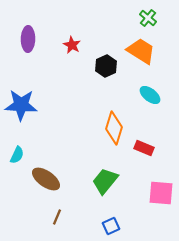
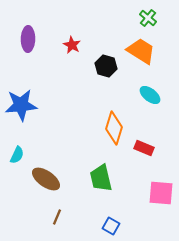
black hexagon: rotated 20 degrees counterclockwise
blue star: rotated 8 degrees counterclockwise
green trapezoid: moved 4 px left, 3 px up; rotated 52 degrees counterclockwise
blue square: rotated 36 degrees counterclockwise
